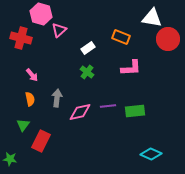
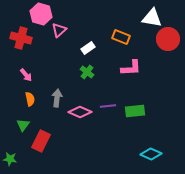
pink arrow: moved 6 px left
pink diamond: rotated 35 degrees clockwise
